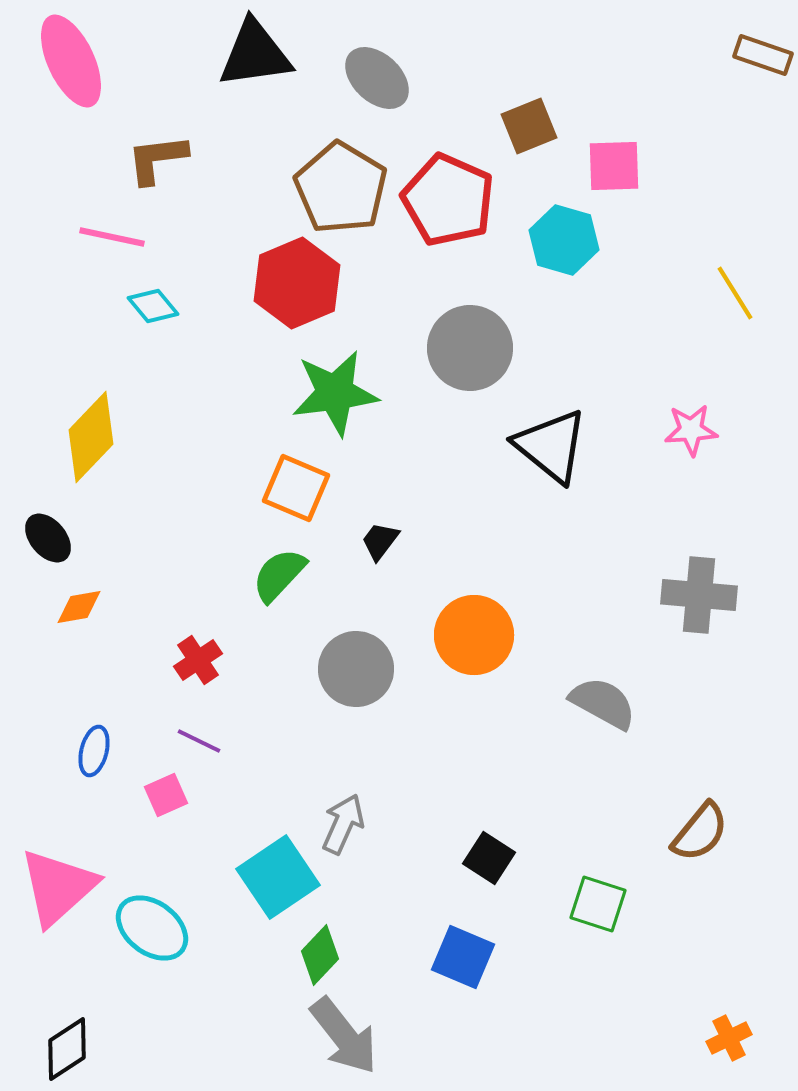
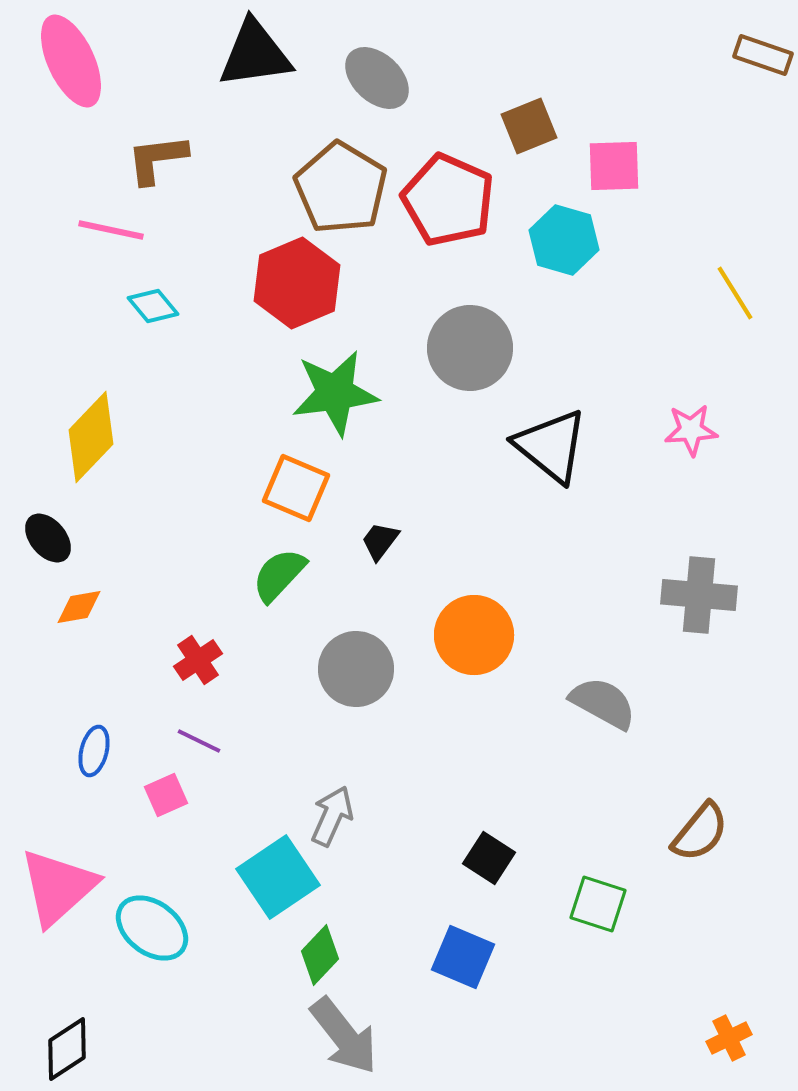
pink line at (112, 237): moved 1 px left, 7 px up
gray arrow at (343, 824): moved 11 px left, 8 px up
